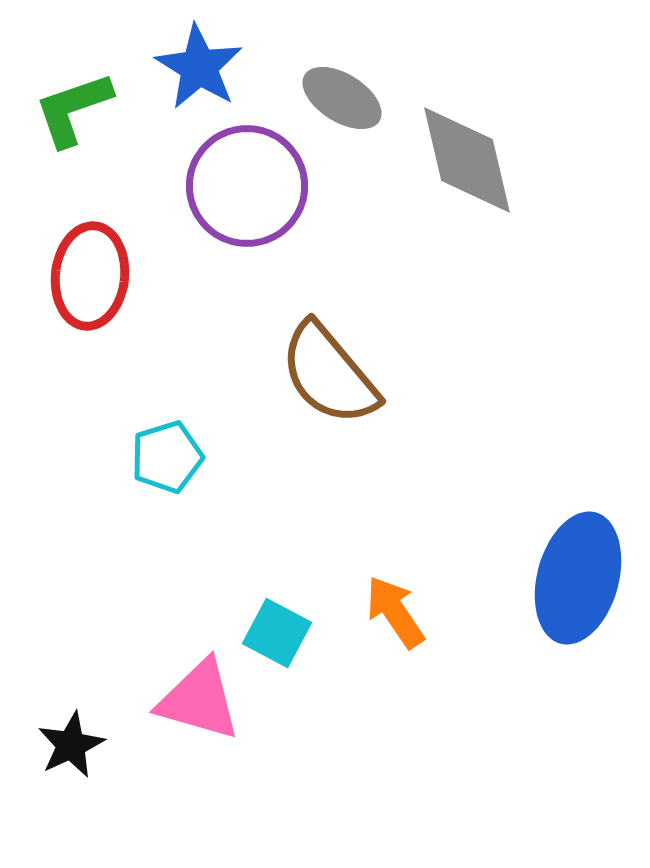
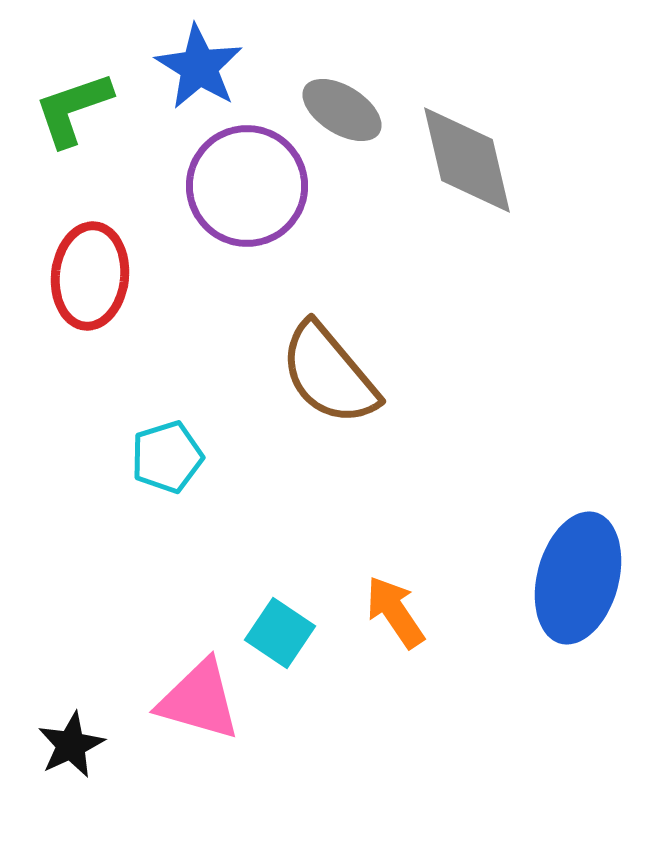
gray ellipse: moved 12 px down
cyan square: moved 3 px right; rotated 6 degrees clockwise
